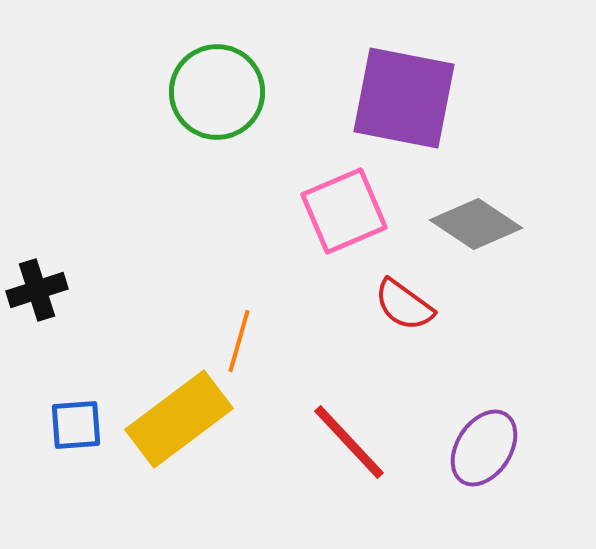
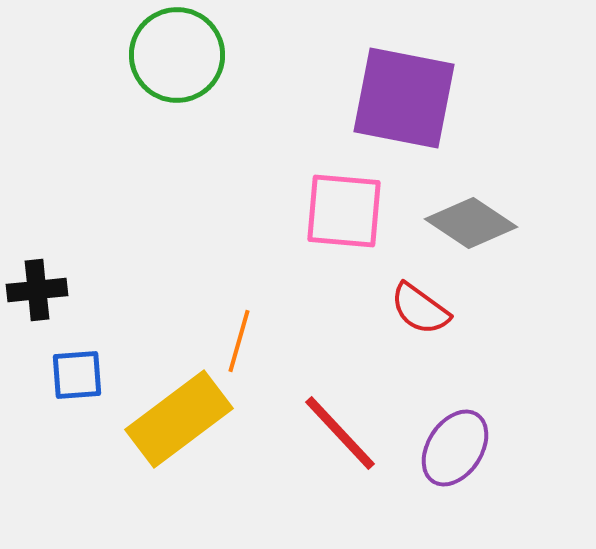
green circle: moved 40 px left, 37 px up
pink square: rotated 28 degrees clockwise
gray diamond: moved 5 px left, 1 px up
black cross: rotated 12 degrees clockwise
red semicircle: moved 16 px right, 4 px down
blue square: moved 1 px right, 50 px up
red line: moved 9 px left, 9 px up
purple ellipse: moved 29 px left
